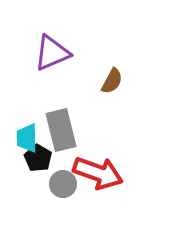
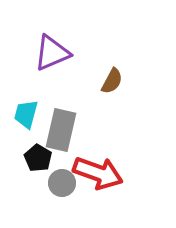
gray rectangle: rotated 27 degrees clockwise
cyan trapezoid: moved 1 px left, 24 px up; rotated 16 degrees clockwise
gray circle: moved 1 px left, 1 px up
